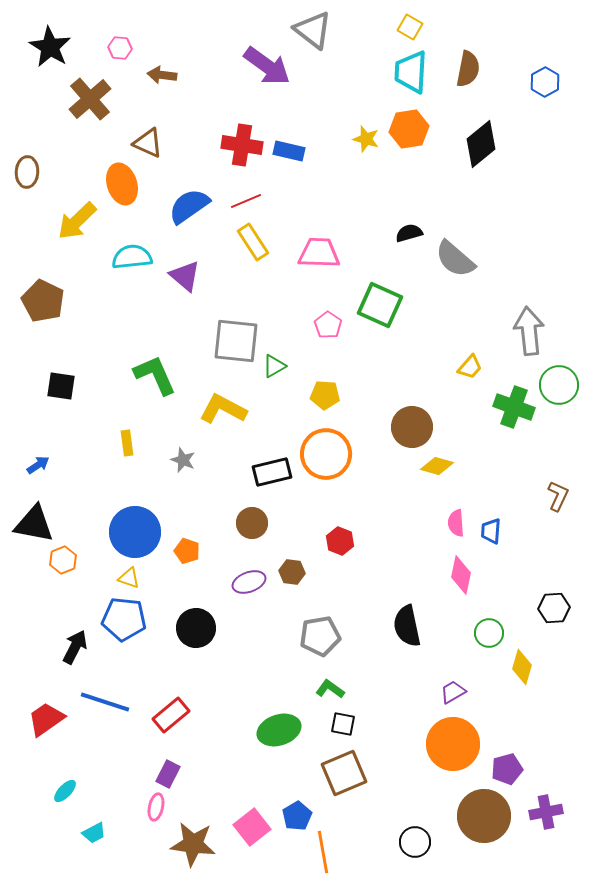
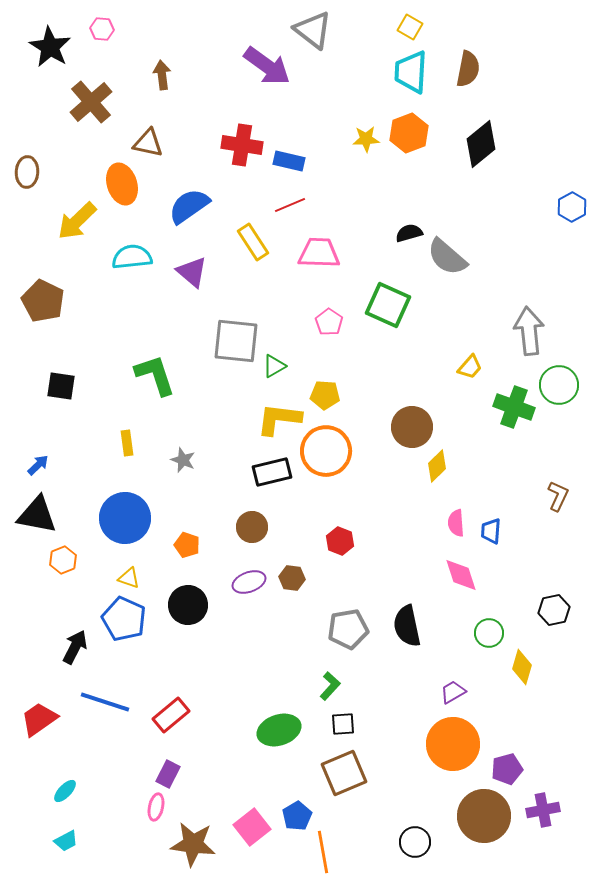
pink hexagon at (120, 48): moved 18 px left, 19 px up
brown arrow at (162, 75): rotated 76 degrees clockwise
blue hexagon at (545, 82): moved 27 px right, 125 px down
brown cross at (90, 99): moved 1 px right, 3 px down
orange hexagon at (409, 129): moved 4 px down; rotated 12 degrees counterclockwise
yellow star at (366, 139): rotated 20 degrees counterclockwise
brown triangle at (148, 143): rotated 12 degrees counterclockwise
blue rectangle at (289, 151): moved 10 px down
red line at (246, 201): moved 44 px right, 4 px down
gray semicircle at (455, 259): moved 8 px left, 2 px up
purple triangle at (185, 276): moved 7 px right, 4 px up
green square at (380, 305): moved 8 px right
pink pentagon at (328, 325): moved 1 px right, 3 px up
green L-shape at (155, 375): rotated 6 degrees clockwise
yellow L-shape at (223, 409): moved 56 px right, 10 px down; rotated 21 degrees counterclockwise
orange circle at (326, 454): moved 3 px up
blue arrow at (38, 465): rotated 10 degrees counterclockwise
yellow diamond at (437, 466): rotated 60 degrees counterclockwise
brown circle at (252, 523): moved 4 px down
black triangle at (34, 524): moved 3 px right, 9 px up
blue circle at (135, 532): moved 10 px left, 14 px up
orange pentagon at (187, 551): moved 6 px up
brown hexagon at (292, 572): moved 6 px down
pink diamond at (461, 575): rotated 30 degrees counterclockwise
black hexagon at (554, 608): moved 2 px down; rotated 8 degrees counterclockwise
blue pentagon at (124, 619): rotated 18 degrees clockwise
black circle at (196, 628): moved 8 px left, 23 px up
gray pentagon at (320, 636): moved 28 px right, 7 px up
green L-shape at (330, 689): moved 3 px up; rotated 96 degrees clockwise
red trapezoid at (46, 719): moved 7 px left
black square at (343, 724): rotated 15 degrees counterclockwise
purple cross at (546, 812): moved 3 px left, 2 px up
cyan trapezoid at (94, 833): moved 28 px left, 8 px down
